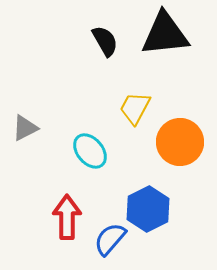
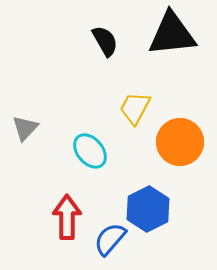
black triangle: moved 7 px right
gray triangle: rotated 20 degrees counterclockwise
